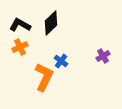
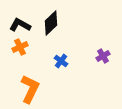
orange L-shape: moved 14 px left, 12 px down
